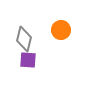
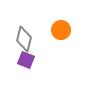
purple square: moved 2 px left; rotated 18 degrees clockwise
